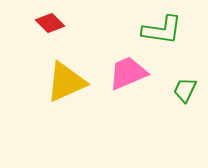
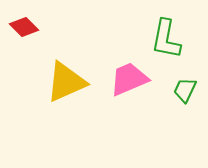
red diamond: moved 26 px left, 4 px down
green L-shape: moved 4 px right, 9 px down; rotated 93 degrees clockwise
pink trapezoid: moved 1 px right, 6 px down
